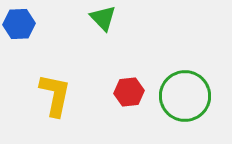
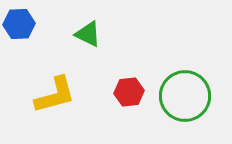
green triangle: moved 15 px left, 16 px down; rotated 20 degrees counterclockwise
yellow L-shape: rotated 63 degrees clockwise
